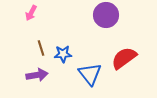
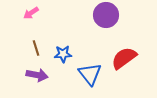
pink arrow: rotated 28 degrees clockwise
brown line: moved 5 px left
purple arrow: rotated 20 degrees clockwise
